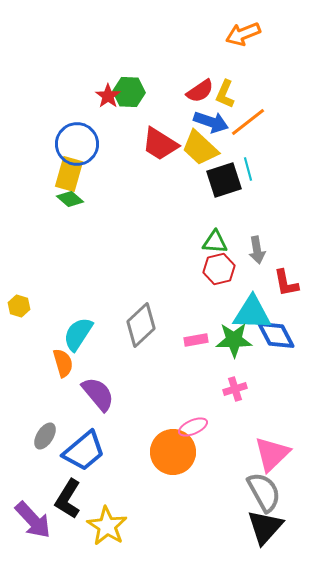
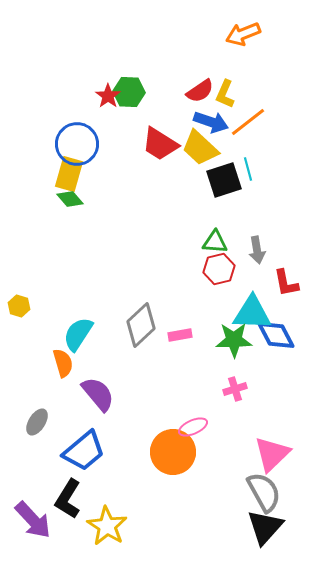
green diamond: rotated 8 degrees clockwise
pink rectangle: moved 16 px left, 5 px up
gray ellipse: moved 8 px left, 14 px up
